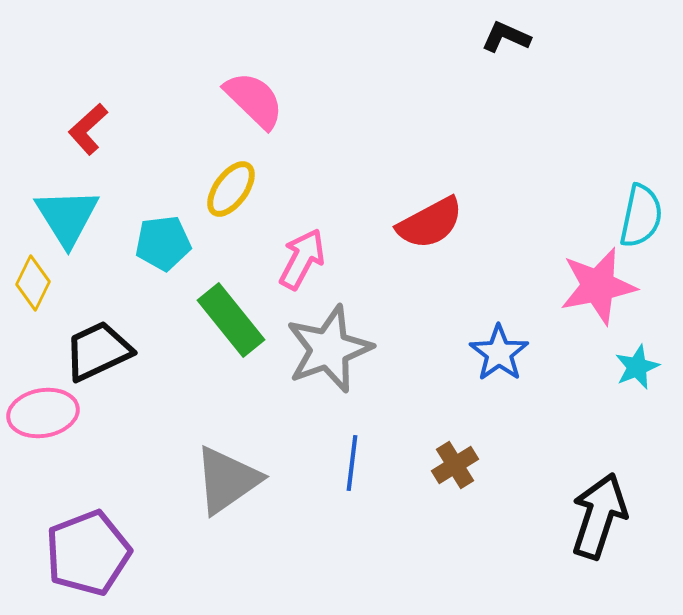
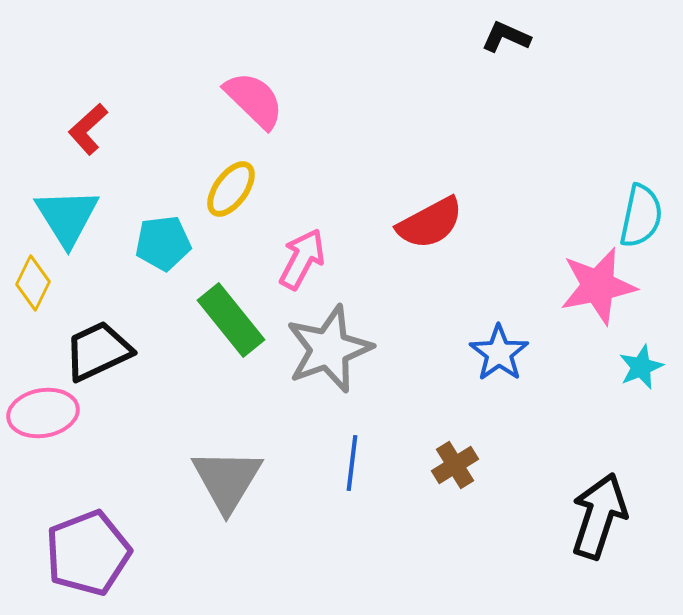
cyan star: moved 4 px right
gray triangle: rotated 24 degrees counterclockwise
